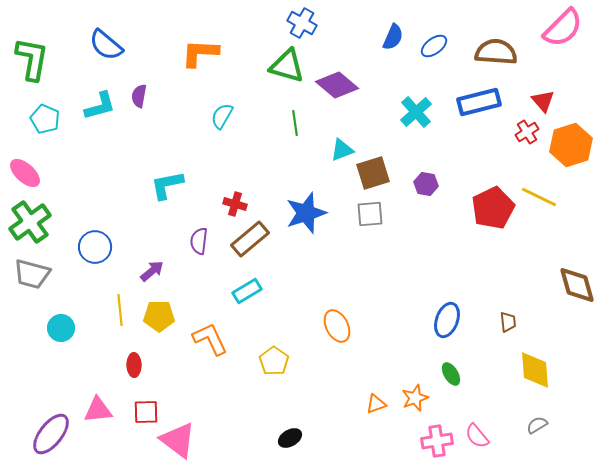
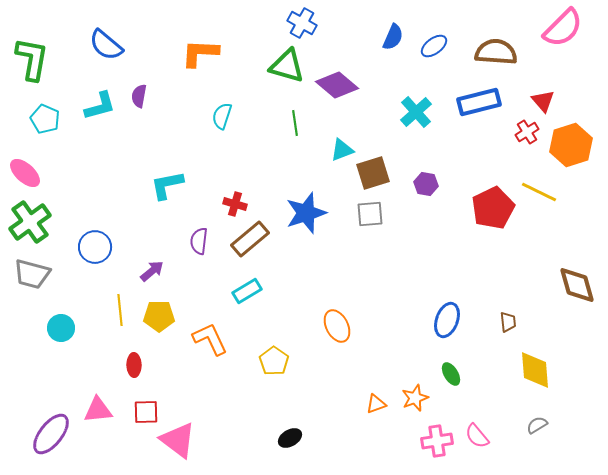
cyan semicircle at (222, 116): rotated 12 degrees counterclockwise
yellow line at (539, 197): moved 5 px up
